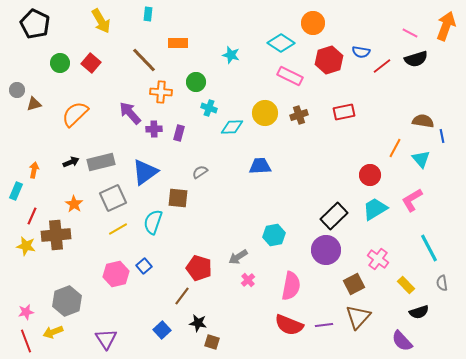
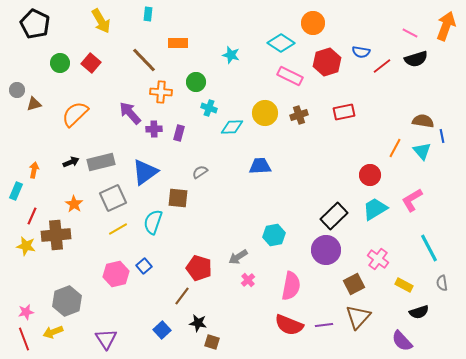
red hexagon at (329, 60): moved 2 px left, 2 px down
cyan triangle at (421, 159): moved 1 px right, 8 px up
yellow rectangle at (406, 285): moved 2 px left; rotated 18 degrees counterclockwise
red line at (26, 341): moved 2 px left, 2 px up
